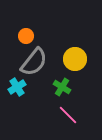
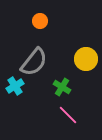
orange circle: moved 14 px right, 15 px up
yellow circle: moved 11 px right
cyan cross: moved 2 px left, 1 px up
